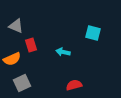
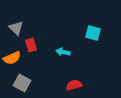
gray triangle: moved 2 px down; rotated 21 degrees clockwise
orange semicircle: moved 1 px up
gray square: rotated 36 degrees counterclockwise
